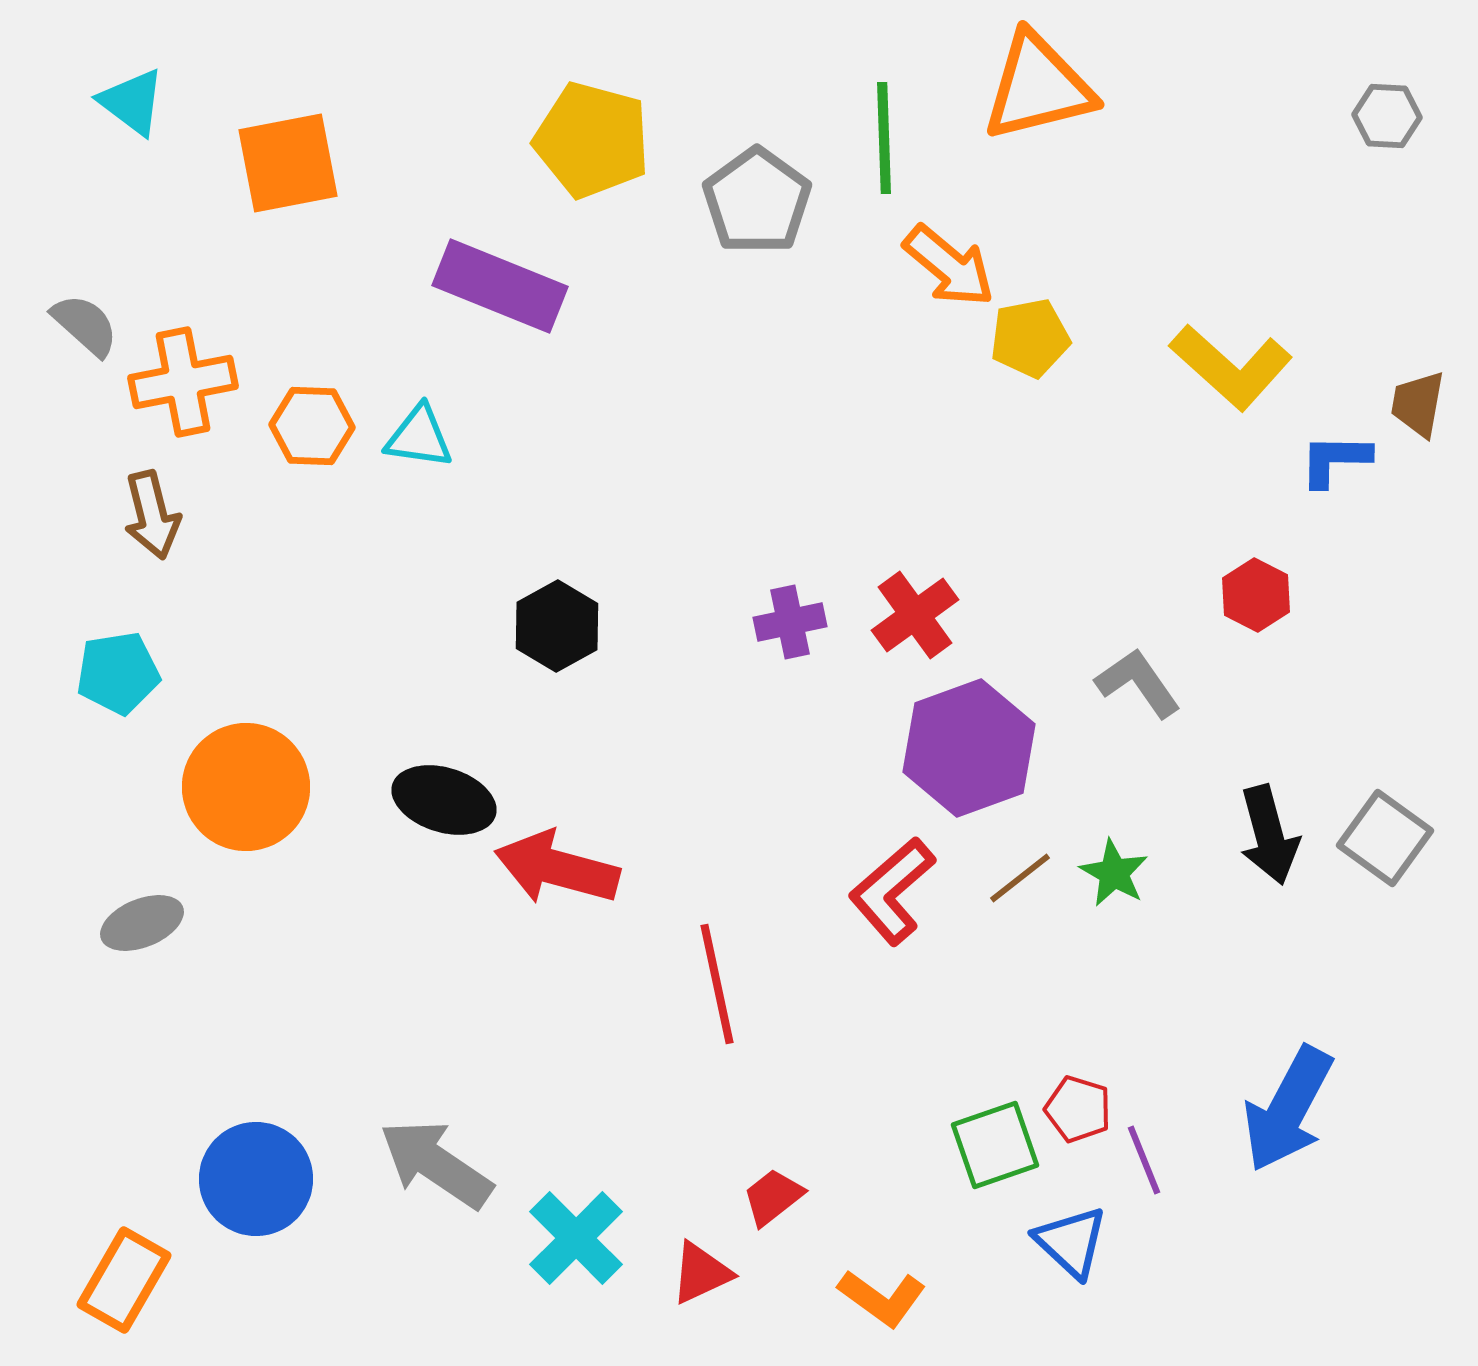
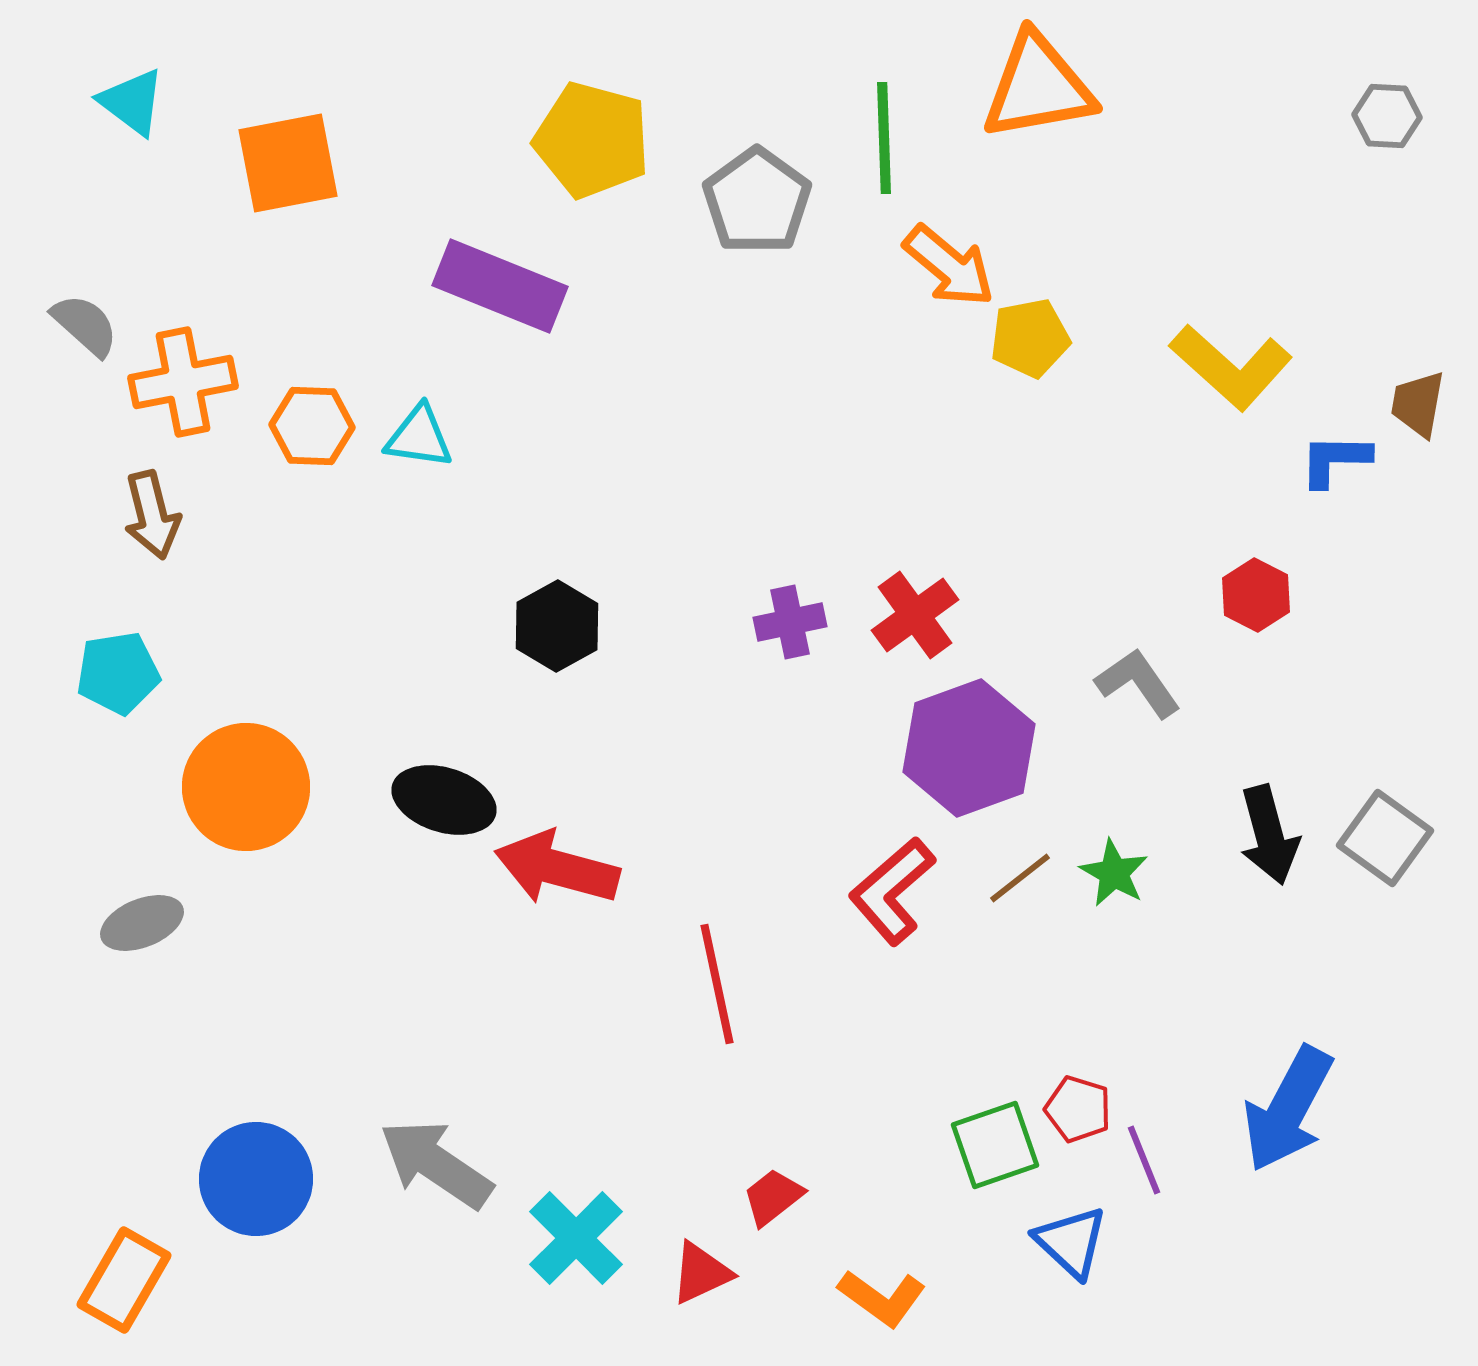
orange triangle at (1038, 87): rotated 4 degrees clockwise
